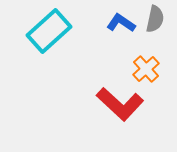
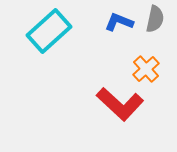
blue L-shape: moved 2 px left, 1 px up; rotated 12 degrees counterclockwise
